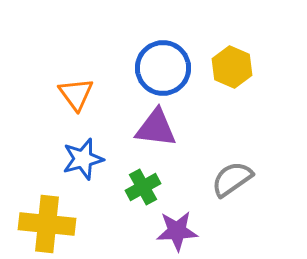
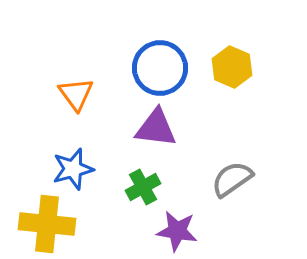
blue circle: moved 3 px left
blue star: moved 10 px left, 10 px down
purple star: rotated 12 degrees clockwise
